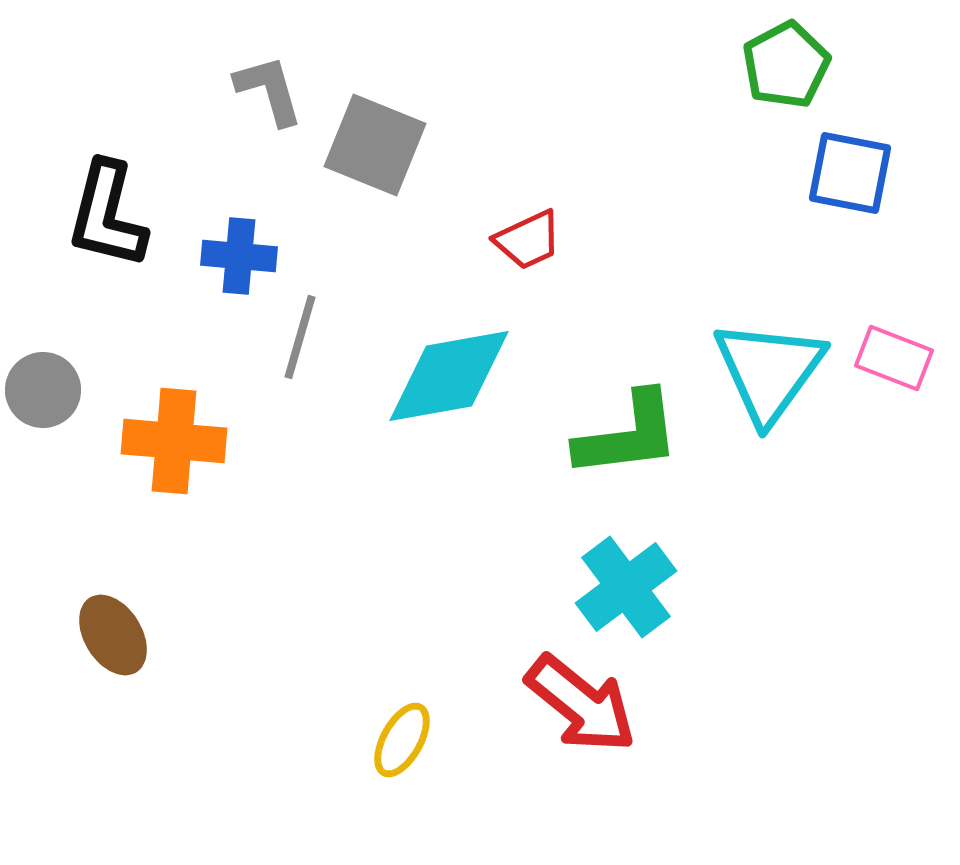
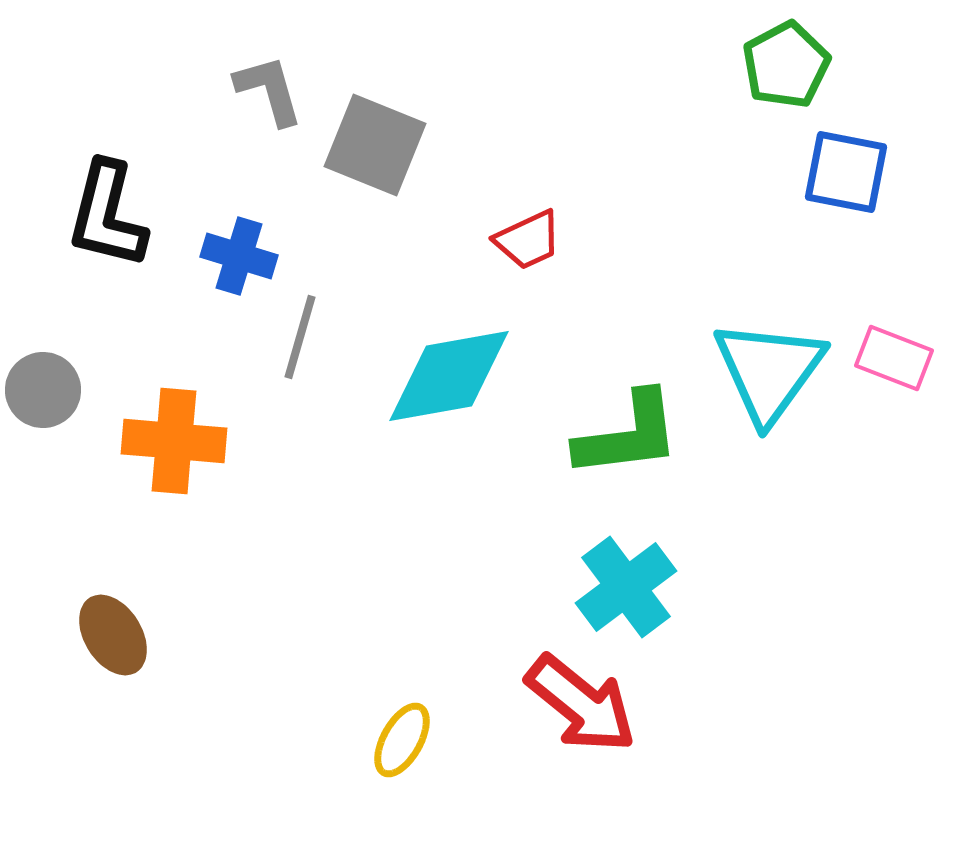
blue square: moved 4 px left, 1 px up
blue cross: rotated 12 degrees clockwise
